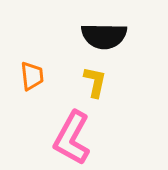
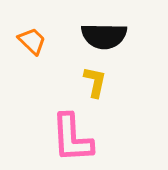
orange trapezoid: moved 35 px up; rotated 40 degrees counterclockwise
pink L-shape: rotated 32 degrees counterclockwise
